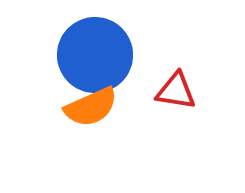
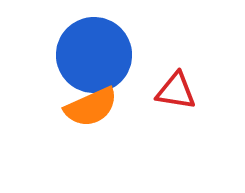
blue circle: moved 1 px left
